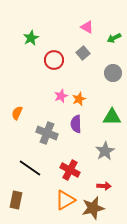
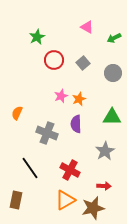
green star: moved 6 px right, 1 px up
gray square: moved 10 px down
black line: rotated 20 degrees clockwise
